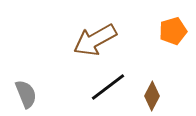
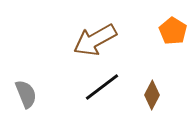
orange pentagon: rotated 24 degrees counterclockwise
black line: moved 6 px left
brown diamond: moved 1 px up
